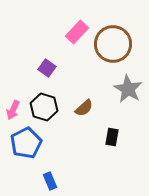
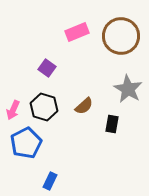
pink rectangle: rotated 25 degrees clockwise
brown circle: moved 8 px right, 8 px up
brown semicircle: moved 2 px up
black rectangle: moved 13 px up
blue rectangle: rotated 48 degrees clockwise
